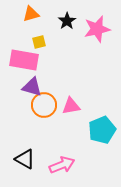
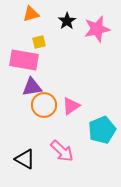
purple triangle: rotated 25 degrees counterclockwise
pink triangle: rotated 24 degrees counterclockwise
pink arrow: moved 14 px up; rotated 65 degrees clockwise
